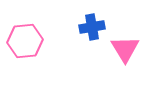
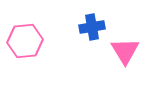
pink triangle: moved 2 px down
